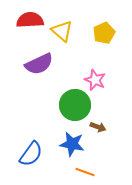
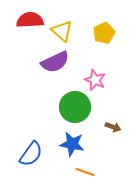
purple semicircle: moved 16 px right, 2 px up
green circle: moved 2 px down
brown arrow: moved 15 px right
